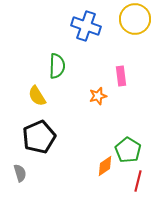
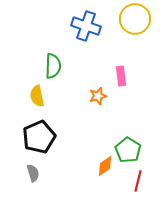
green semicircle: moved 4 px left
yellow semicircle: rotated 20 degrees clockwise
gray semicircle: moved 13 px right
